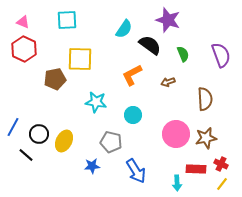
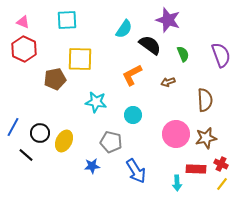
brown semicircle: moved 1 px down
black circle: moved 1 px right, 1 px up
